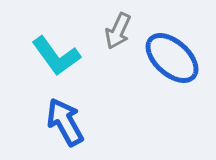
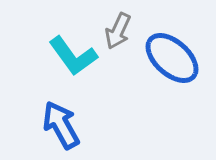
cyan L-shape: moved 17 px right
blue arrow: moved 4 px left, 3 px down
